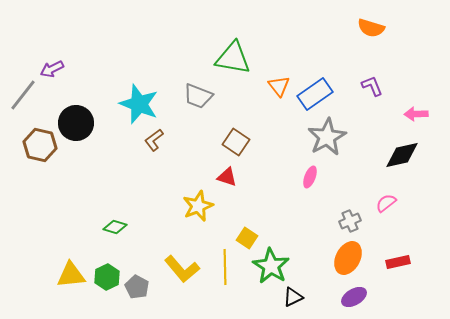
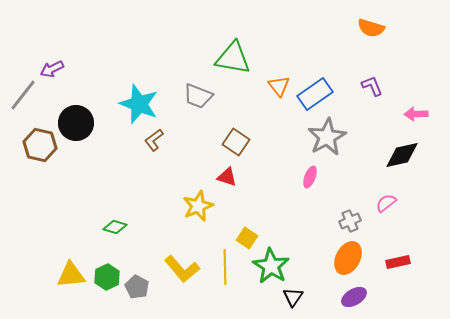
black triangle: rotated 30 degrees counterclockwise
